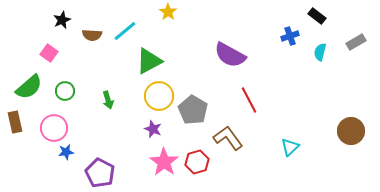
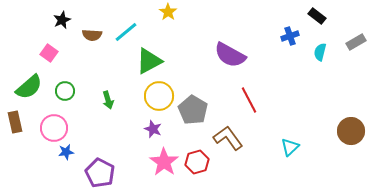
cyan line: moved 1 px right, 1 px down
